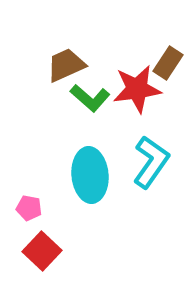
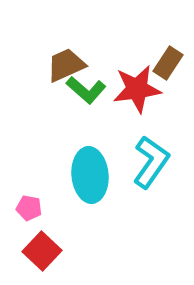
green L-shape: moved 4 px left, 8 px up
